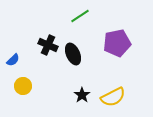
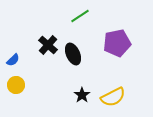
black cross: rotated 18 degrees clockwise
yellow circle: moved 7 px left, 1 px up
